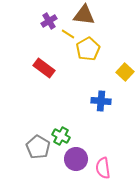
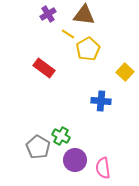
purple cross: moved 1 px left, 7 px up
purple circle: moved 1 px left, 1 px down
